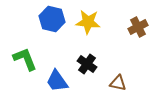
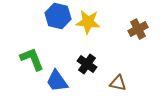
blue hexagon: moved 6 px right, 3 px up
brown cross: moved 2 px down
green L-shape: moved 7 px right
